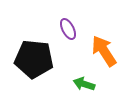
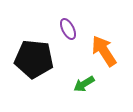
green arrow: rotated 50 degrees counterclockwise
